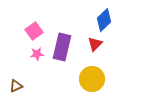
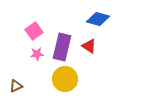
blue diamond: moved 6 px left, 1 px up; rotated 60 degrees clockwise
red triangle: moved 6 px left, 2 px down; rotated 42 degrees counterclockwise
yellow circle: moved 27 px left
